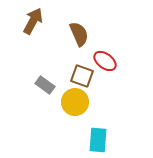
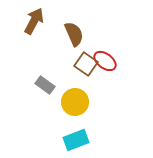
brown arrow: moved 1 px right
brown semicircle: moved 5 px left
brown square: moved 4 px right, 12 px up; rotated 15 degrees clockwise
cyan rectangle: moved 22 px left; rotated 65 degrees clockwise
